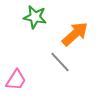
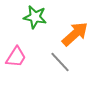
pink trapezoid: moved 23 px up
